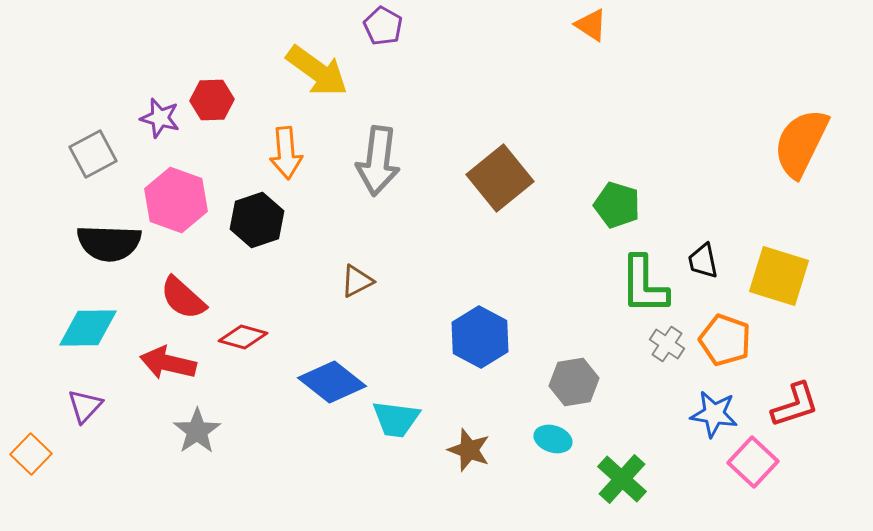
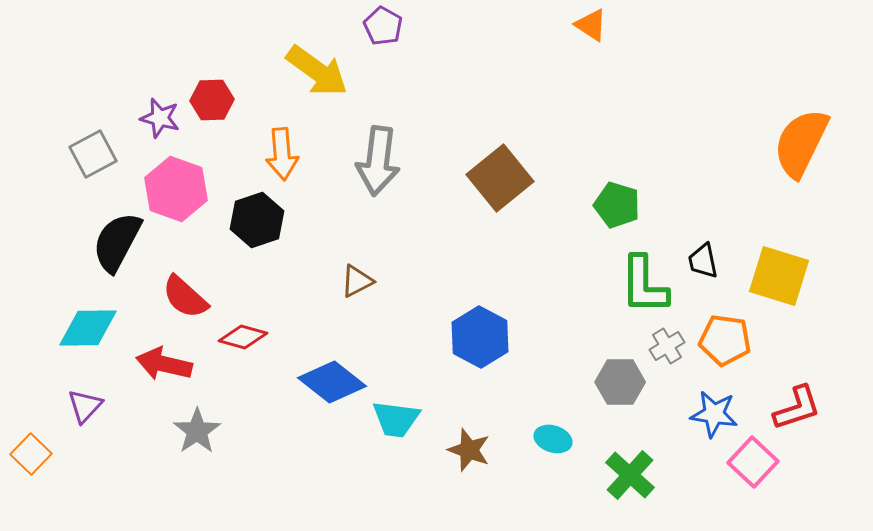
orange arrow: moved 4 px left, 1 px down
pink hexagon: moved 11 px up
black semicircle: moved 8 px right, 1 px up; rotated 116 degrees clockwise
red semicircle: moved 2 px right, 1 px up
orange pentagon: rotated 12 degrees counterclockwise
gray cross: moved 2 px down; rotated 24 degrees clockwise
red arrow: moved 4 px left, 1 px down
gray hexagon: moved 46 px right; rotated 9 degrees clockwise
red L-shape: moved 2 px right, 3 px down
green cross: moved 8 px right, 4 px up
